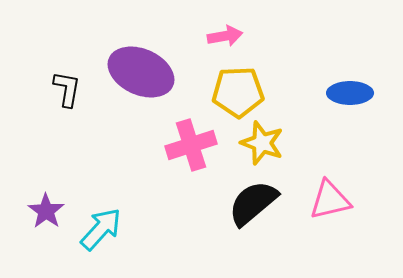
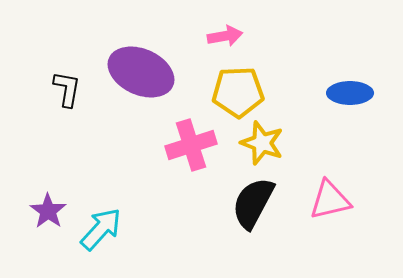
black semicircle: rotated 22 degrees counterclockwise
purple star: moved 2 px right
